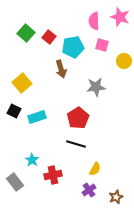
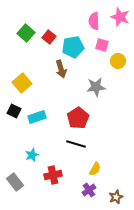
yellow circle: moved 6 px left
cyan star: moved 5 px up; rotated 16 degrees clockwise
